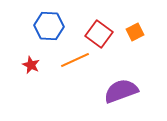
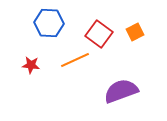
blue hexagon: moved 3 px up
red star: rotated 18 degrees counterclockwise
